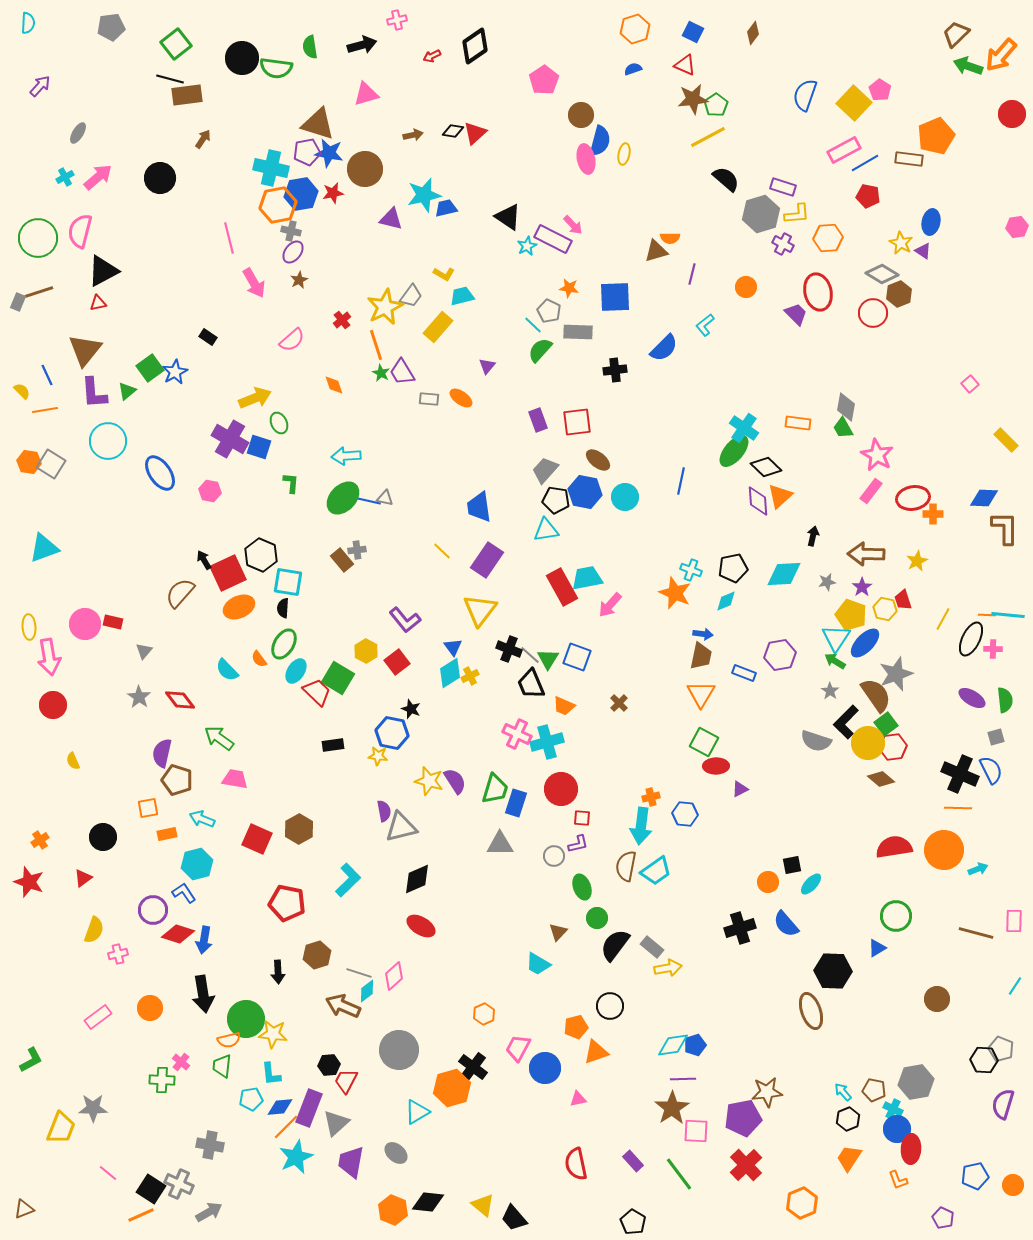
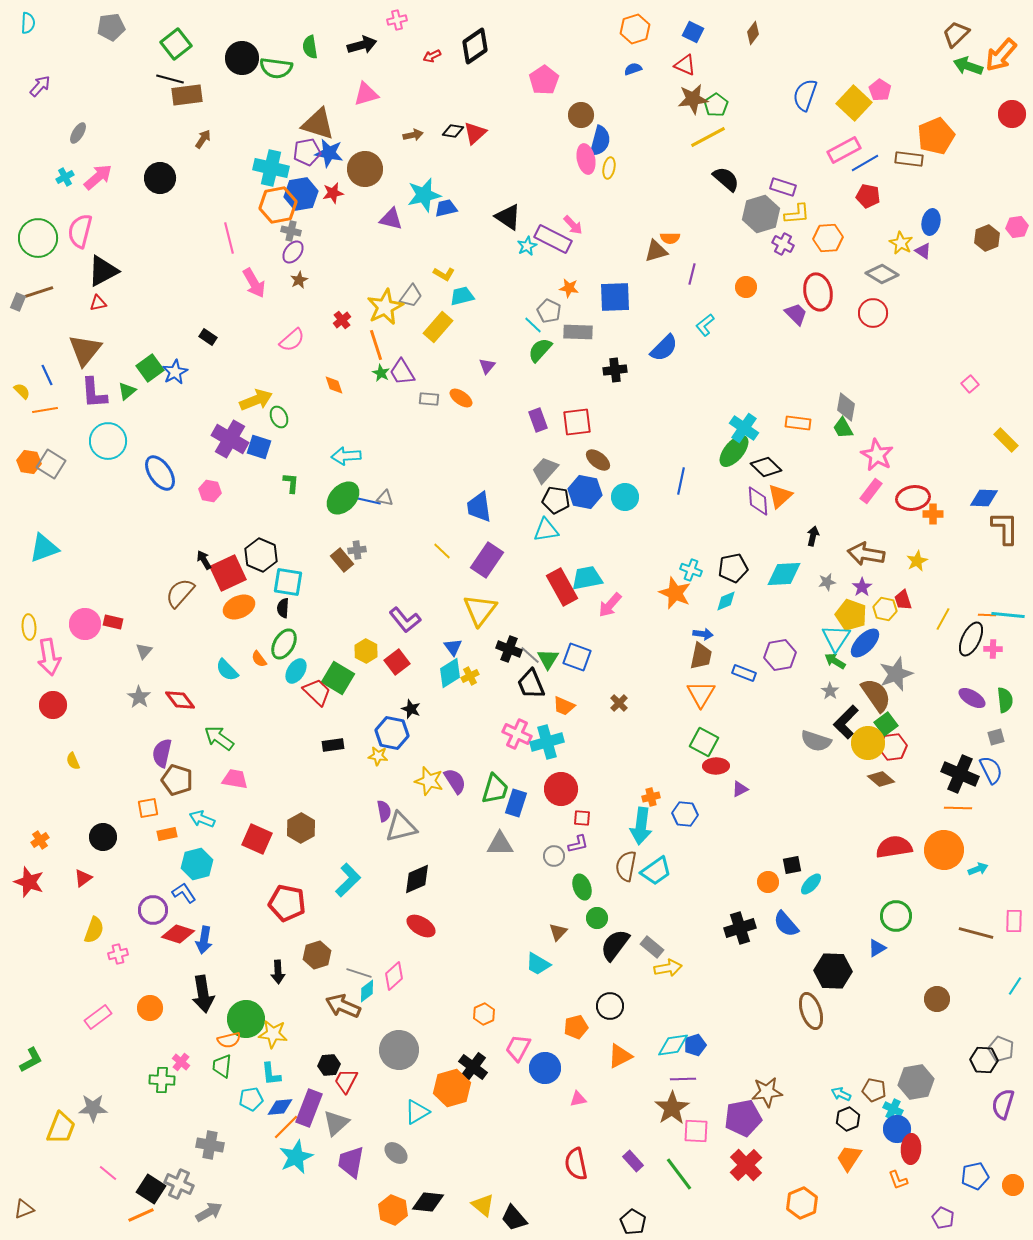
yellow ellipse at (624, 154): moved 15 px left, 14 px down
brown hexagon at (899, 294): moved 88 px right, 56 px up
yellow arrow at (255, 398): moved 1 px right, 2 px down
green ellipse at (279, 423): moved 6 px up
brown arrow at (866, 554): rotated 9 degrees clockwise
brown hexagon at (299, 829): moved 2 px right, 1 px up
orange triangle at (596, 1052): moved 24 px right, 4 px down; rotated 8 degrees counterclockwise
cyan arrow at (843, 1092): moved 2 px left, 2 px down; rotated 24 degrees counterclockwise
